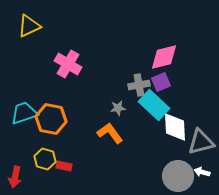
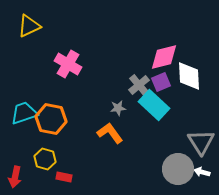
gray cross: rotated 30 degrees counterclockwise
white diamond: moved 14 px right, 51 px up
gray triangle: rotated 48 degrees counterclockwise
red rectangle: moved 11 px down
gray circle: moved 7 px up
